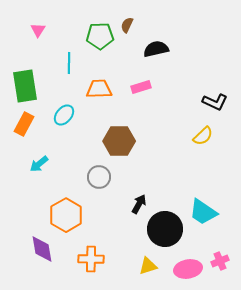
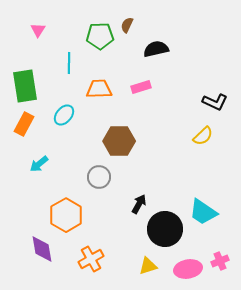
orange cross: rotated 30 degrees counterclockwise
